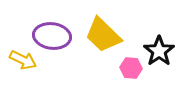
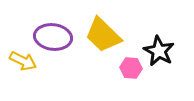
purple ellipse: moved 1 px right, 1 px down
black star: rotated 8 degrees counterclockwise
yellow arrow: moved 1 px down
